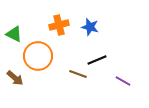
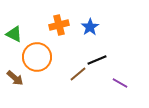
blue star: rotated 24 degrees clockwise
orange circle: moved 1 px left, 1 px down
brown line: rotated 60 degrees counterclockwise
purple line: moved 3 px left, 2 px down
